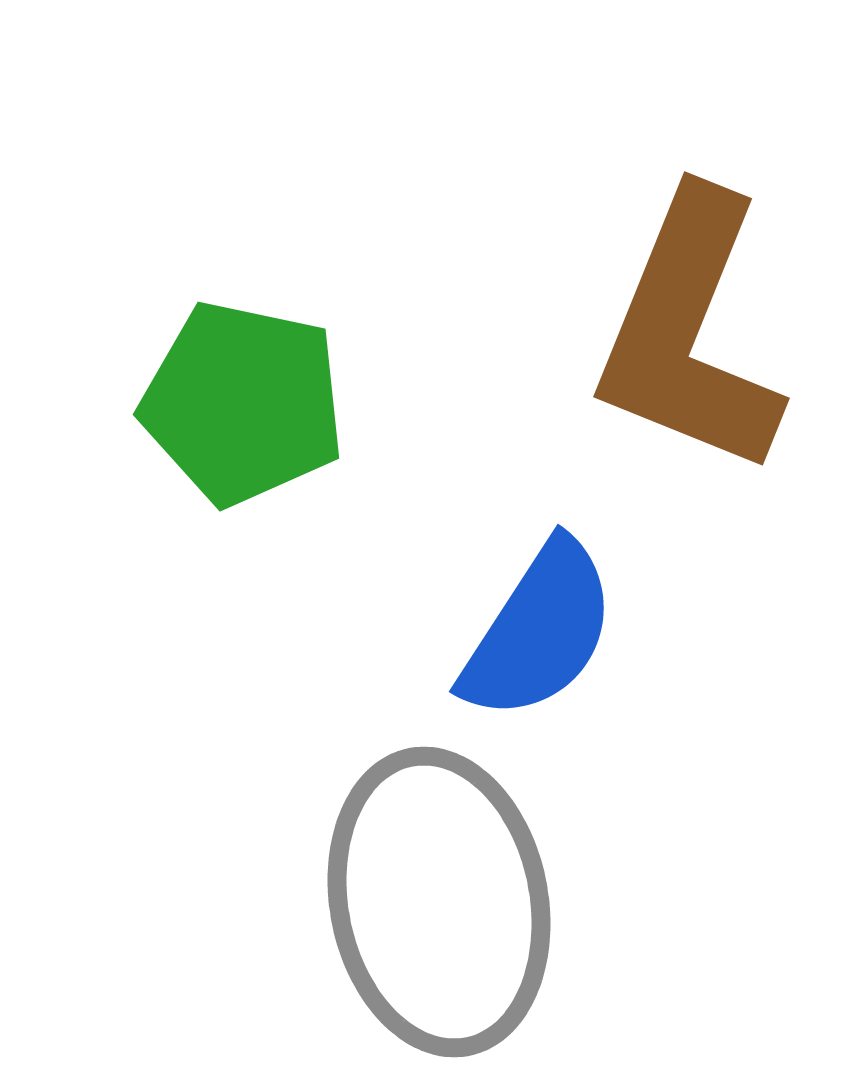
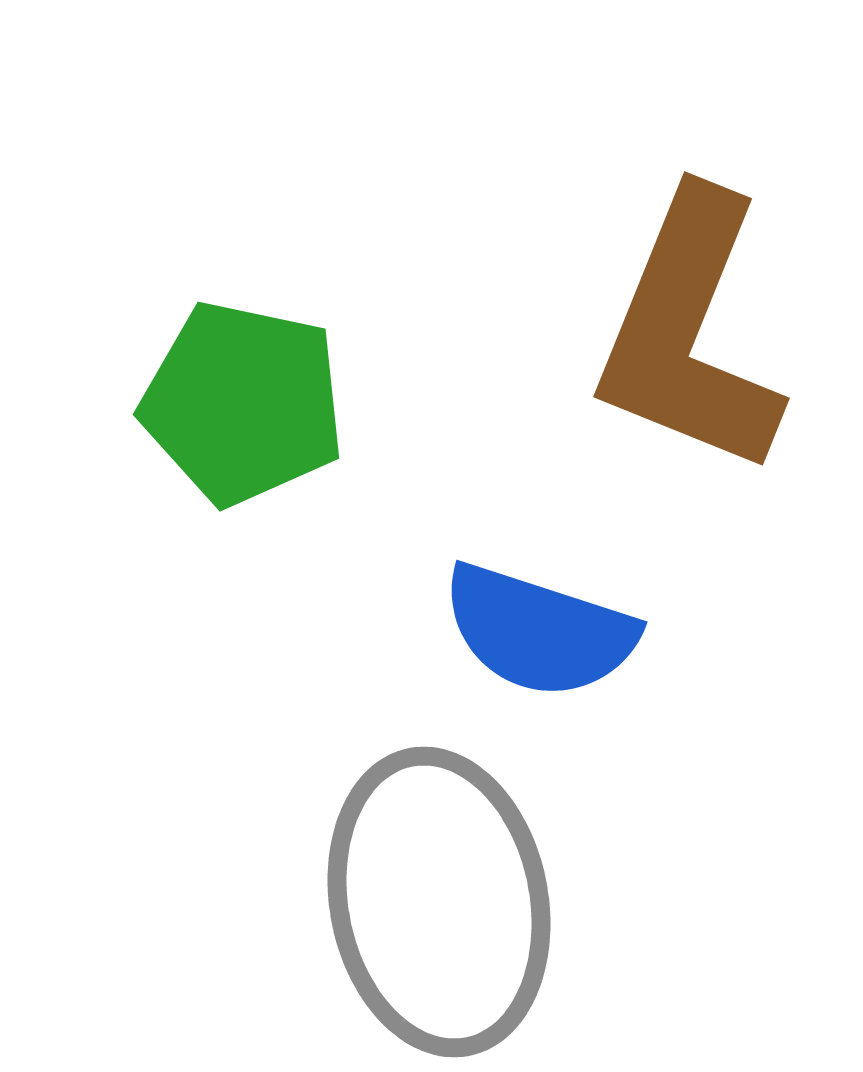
blue semicircle: rotated 75 degrees clockwise
